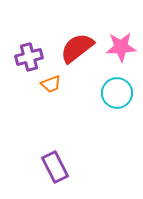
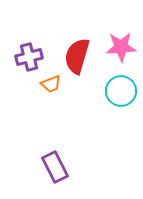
red semicircle: moved 8 px down; rotated 36 degrees counterclockwise
cyan circle: moved 4 px right, 2 px up
